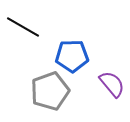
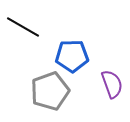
purple semicircle: rotated 20 degrees clockwise
